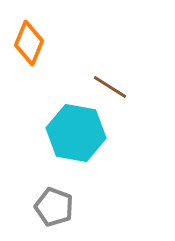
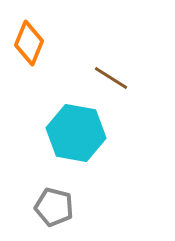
brown line: moved 1 px right, 9 px up
gray pentagon: rotated 6 degrees counterclockwise
